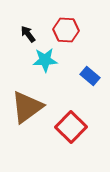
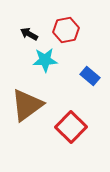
red hexagon: rotated 15 degrees counterclockwise
black arrow: moved 1 px right; rotated 24 degrees counterclockwise
brown triangle: moved 2 px up
